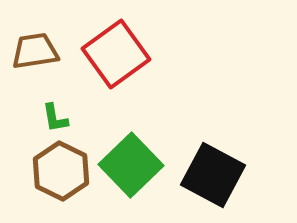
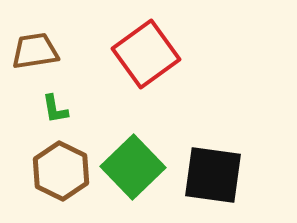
red square: moved 30 px right
green L-shape: moved 9 px up
green square: moved 2 px right, 2 px down
black square: rotated 20 degrees counterclockwise
